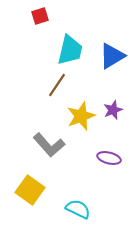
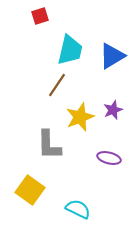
yellow star: moved 1 px left, 1 px down
gray L-shape: rotated 40 degrees clockwise
